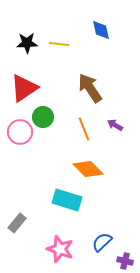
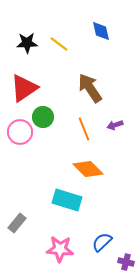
blue diamond: moved 1 px down
yellow line: rotated 30 degrees clockwise
purple arrow: rotated 49 degrees counterclockwise
pink star: rotated 16 degrees counterclockwise
purple cross: moved 1 px right, 1 px down
